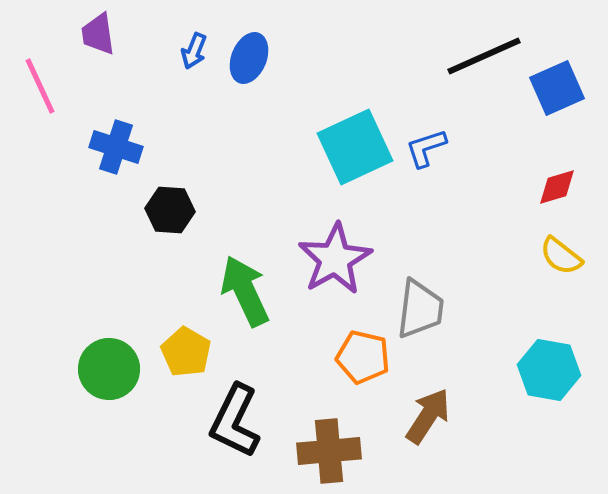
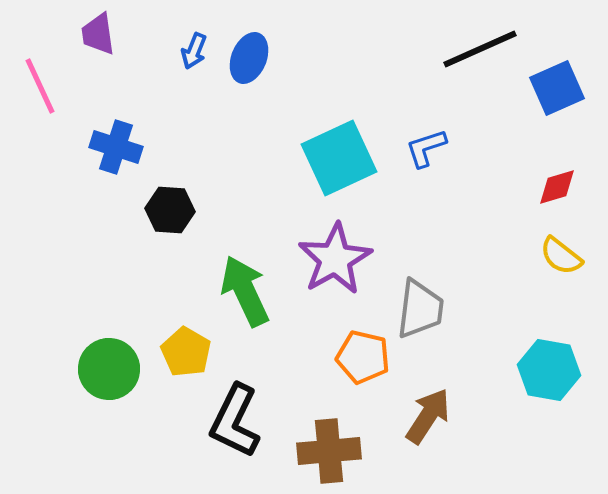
black line: moved 4 px left, 7 px up
cyan square: moved 16 px left, 11 px down
